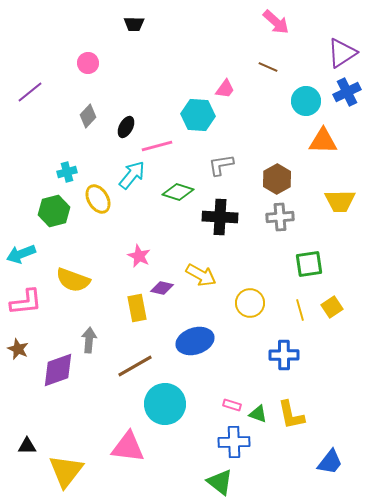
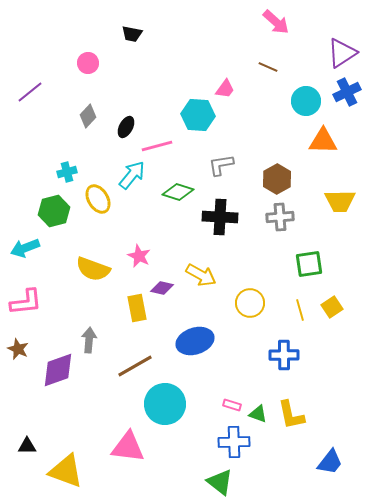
black trapezoid at (134, 24): moved 2 px left, 10 px down; rotated 10 degrees clockwise
cyan arrow at (21, 254): moved 4 px right, 6 px up
yellow semicircle at (73, 280): moved 20 px right, 11 px up
yellow triangle at (66, 471): rotated 48 degrees counterclockwise
